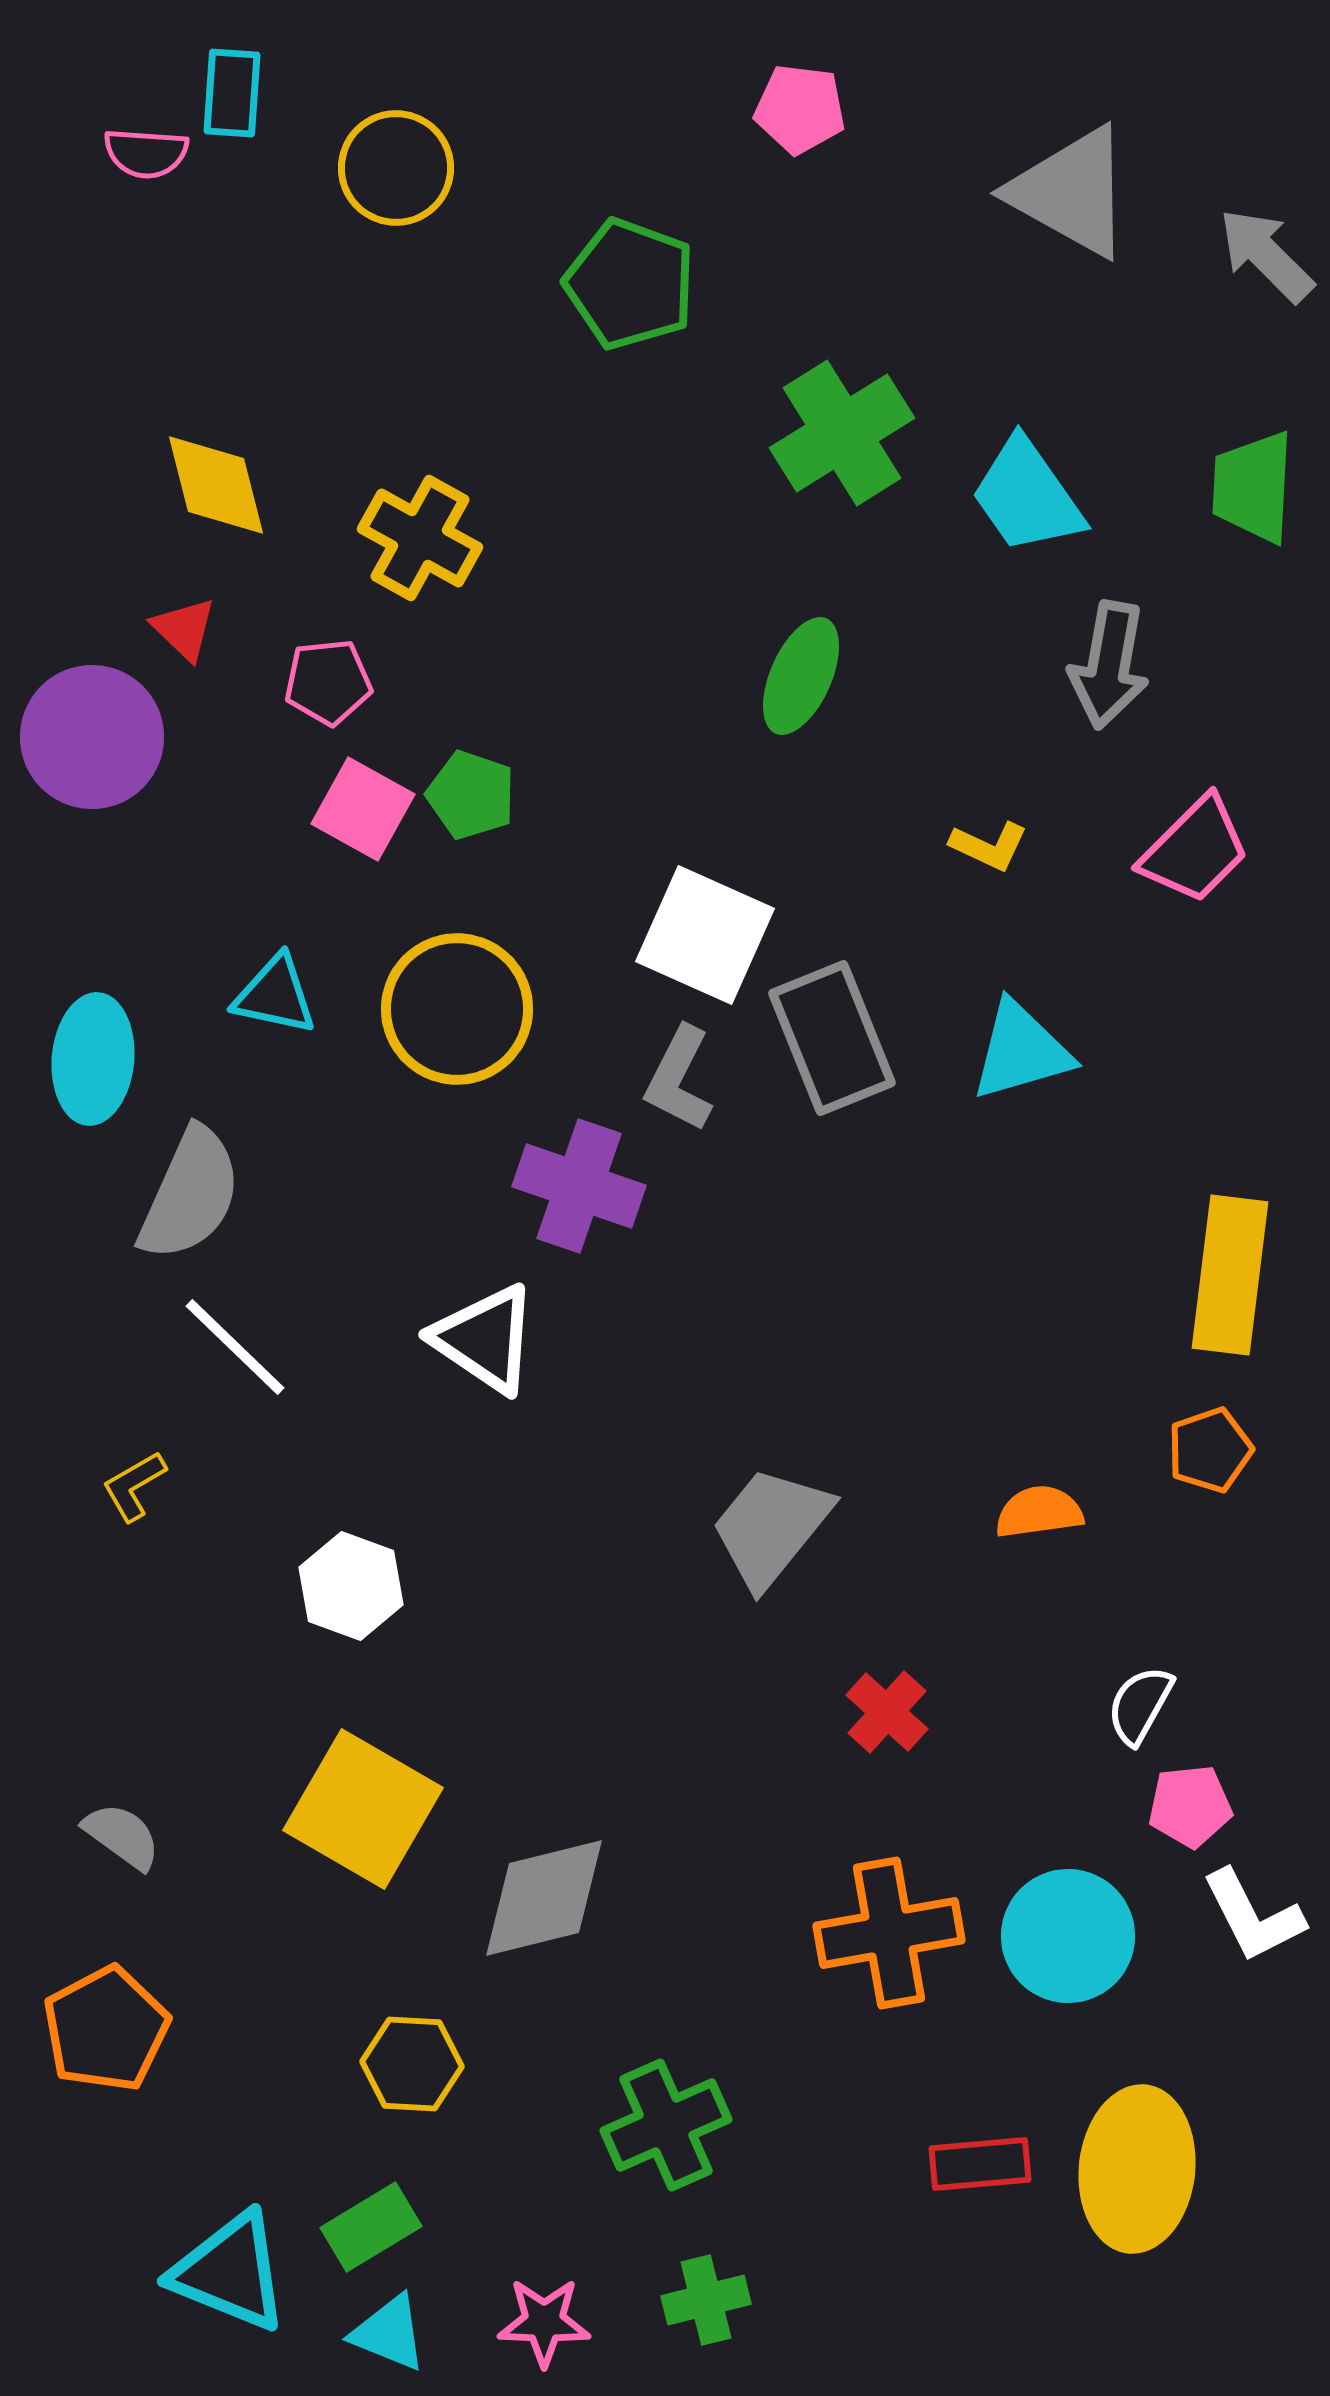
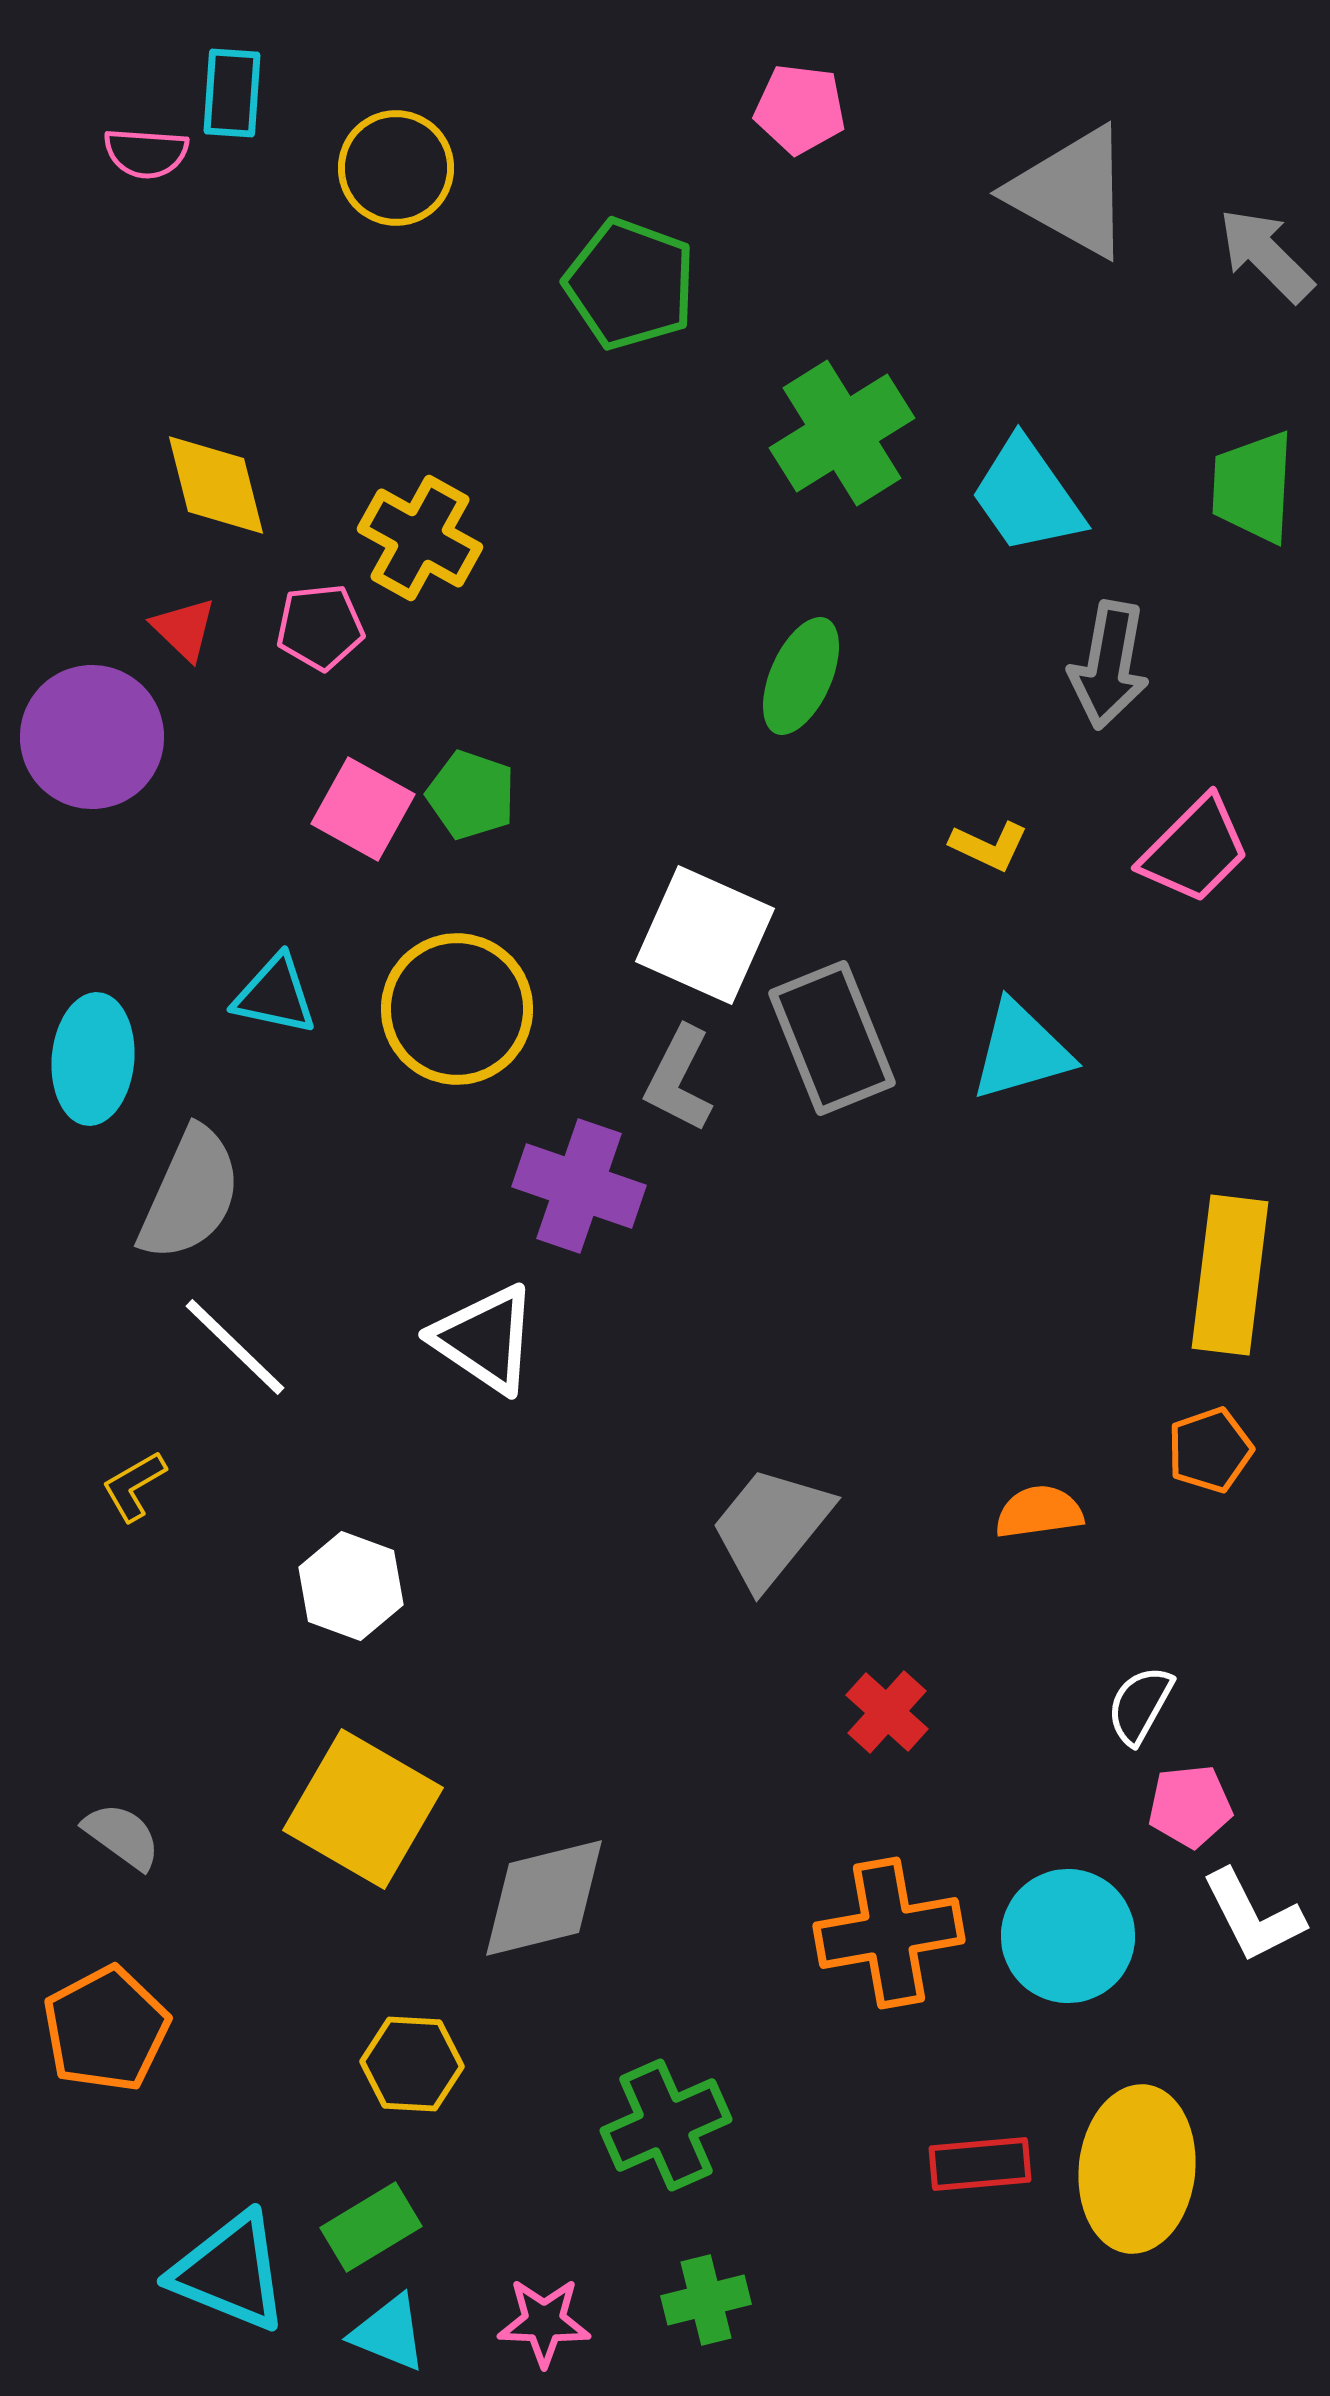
pink pentagon at (328, 682): moved 8 px left, 55 px up
